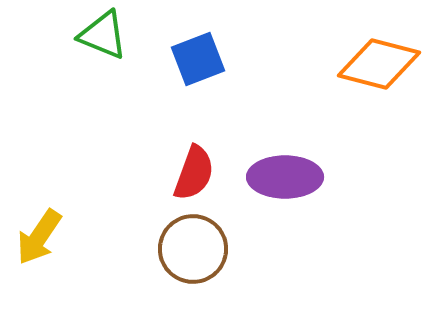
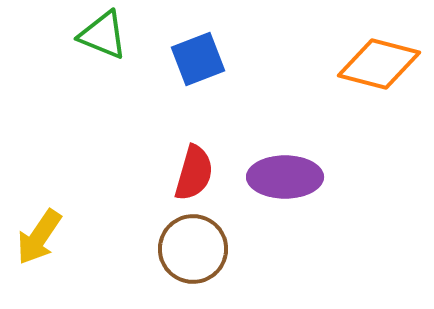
red semicircle: rotated 4 degrees counterclockwise
